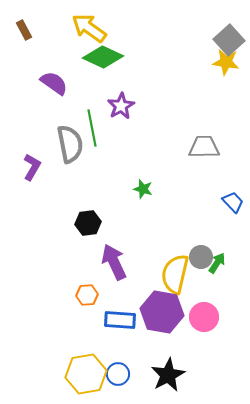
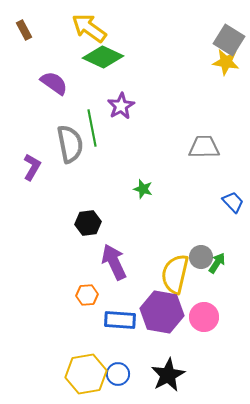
gray square: rotated 16 degrees counterclockwise
